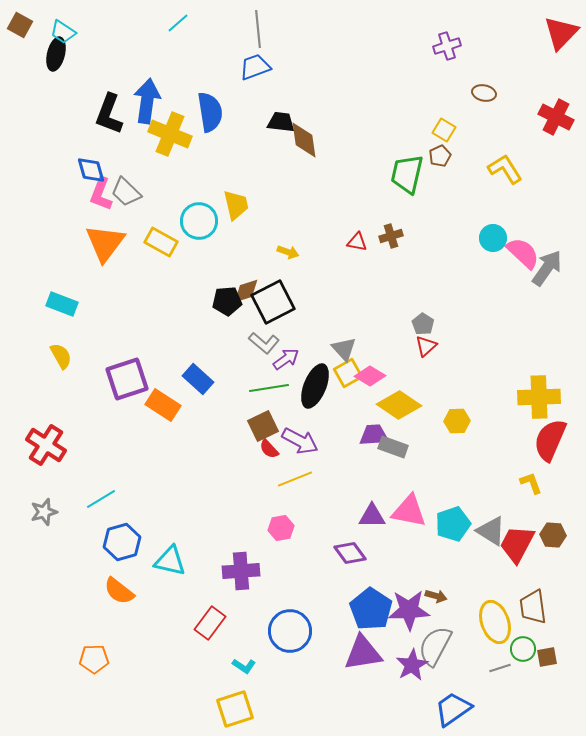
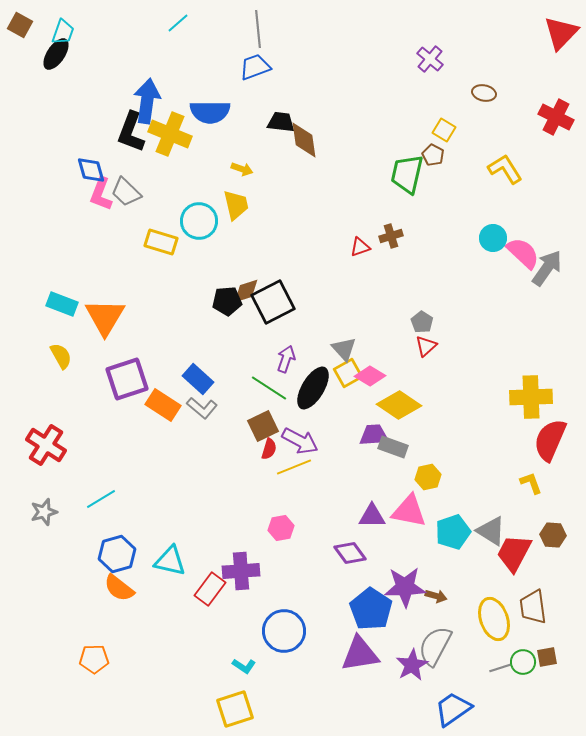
cyan trapezoid at (63, 32): rotated 104 degrees counterclockwise
purple cross at (447, 46): moved 17 px left, 13 px down; rotated 32 degrees counterclockwise
black ellipse at (56, 54): rotated 20 degrees clockwise
blue semicircle at (210, 112): rotated 99 degrees clockwise
black L-shape at (109, 114): moved 22 px right, 18 px down
brown pentagon at (440, 156): moved 7 px left, 1 px up; rotated 20 degrees counterclockwise
yellow rectangle at (161, 242): rotated 12 degrees counterclockwise
red triangle at (357, 242): moved 3 px right, 5 px down; rotated 30 degrees counterclockwise
orange triangle at (105, 243): moved 74 px down; rotated 6 degrees counterclockwise
yellow arrow at (288, 252): moved 46 px left, 83 px up
gray pentagon at (423, 324): moved 1 px left, 2 px up
gray L-shape at (264, 343): moved 62 px left, 65 px down
purple arrow at (286, 359): rotated 36 degrees counterclockwise
black ellipse at (315, 386): moved 2 px left, 2 px down; rotated 9 degrees clockwise
green line at (269, 388): rotated 42 degrees clockwise
yellow cross at (539, 397): moved 8 px left
yellow hexagon at (457, 421): moved 29 px left, 56 px down; rotated 10 degrees counterclockwise
red semicircle at (269, 449): rotated 120 degrees counterclockwise
yellow line at (295, 479): moved 1 px left, 12 px up
cyan pentagon at (453, 524): moved 8 px down
blue hexagon at (122, 542): moved 5 px left, 12 px down
red trapezoid at (517, 544): moved 3 px left, 9 px down
orange semicircle at (119, 591): moved 3 px up
purple star at (409, 610): moved 4 px left, 23 px up
yellow ellipse at (495, 622): moved 1 px left, 3 px up
red rectangle at (210, 623): moved 34 px up
blue circle at (290, 631): moved 6 px left
green circle at (523, 649): moved 13 px down
purple triangle at (363, 653): moved 3 px left, 1 px down
